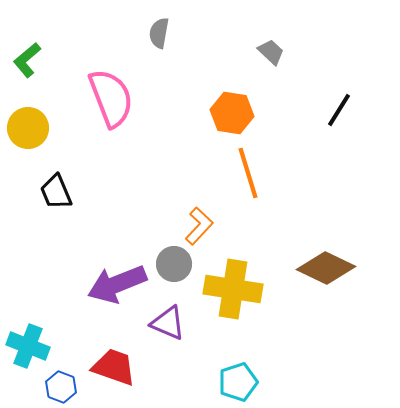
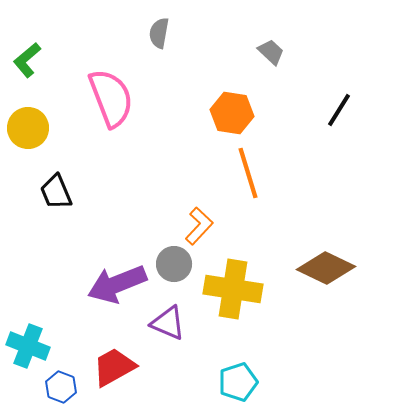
red trapezoid: rotated 48 degrees counterclockwise
